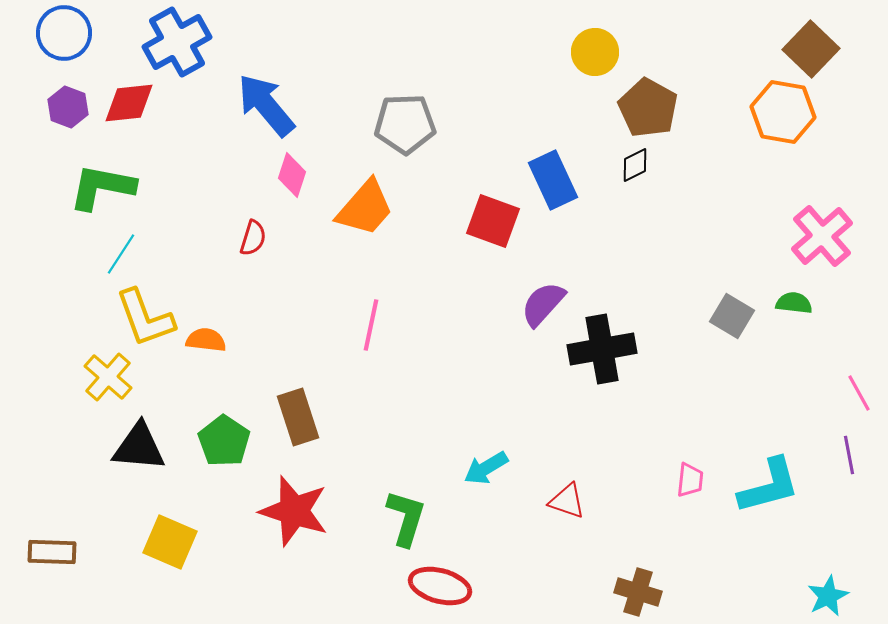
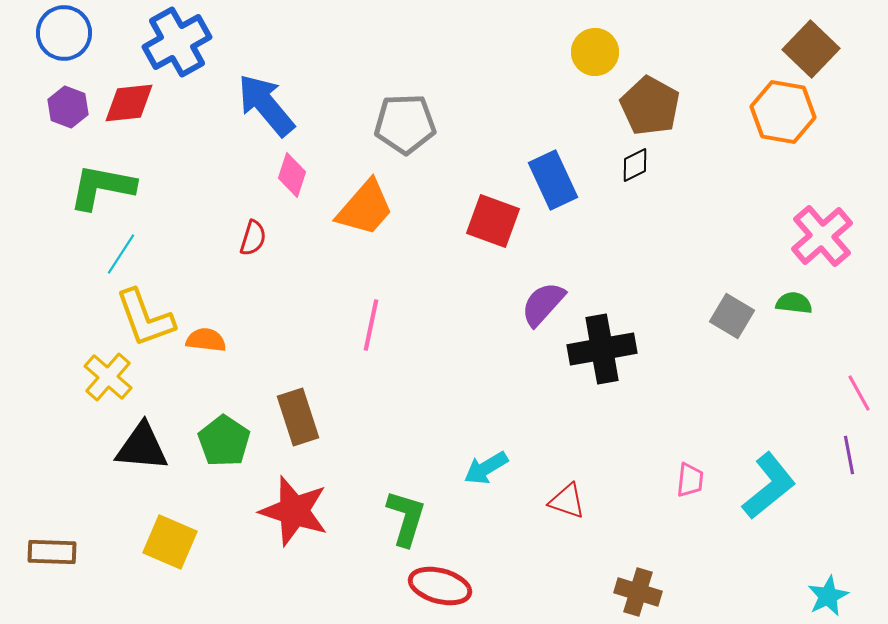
brown pentagon at (648, 108): moved 2 px right, 2 px up
black triangle at (139, 447): moved 3 px right
cyan L-shape at (769, 486): rotated 24 degrees counterclockwise
